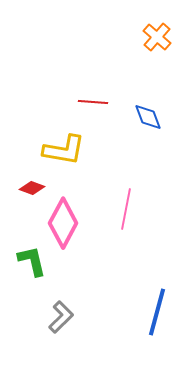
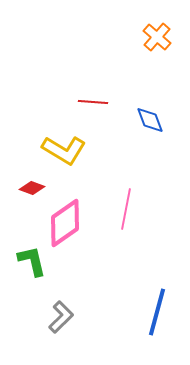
blue diamond: moved 2 px right, 3 px down
yellow L-shape: rotated 21 degrees clockwise
pink diamond: moved 2 px right; rotated 27 degrees clockwise
